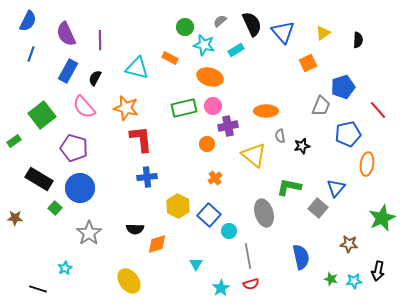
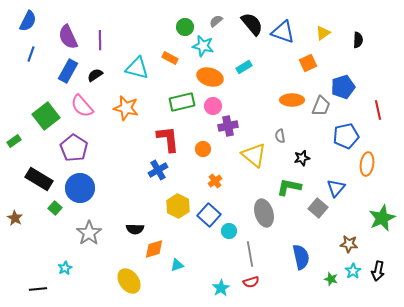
gray semicircle at (220, 21): moved 4 px left
black semicircle at (252, 24): rotated 15 degrees counterclockwise
blue triangle at (283, 32): rotated 30 degrees counterclockwise
purple semicircle at (66, 34): moved 2 px right, 3 px down
cyan star at (204, 45): moved 1 px left, 1 px down
cyan rectangle at (236, 50): moved 8 px right, 17 px down
black semicircle at (95, 78): moved 3 px up; rotated 28 degrees clockwise
pink semicircle at (84, 107): moved 2 px left, 1 px up
green rectangle at (184, 108): moved 2 px left, 6 px up
red line at (378, 110): rotated 30 degrees clockwise
orange ellipse at (266, 111): moved 26 px right, 11 px up
green square at (42, 115): moved 4 px right, 1 px down
blue pentagon at (348, 134): moved 2 px left, 2 px down
red L-shape at (141, 139): moved 27 px right
orange circle at (207, 144): moved 4 px left, 5 px down
black star at (302, 146): moved 12 px down
purple pentagon at (74, 148): rotated 16 degrees clockwise
blue cross at (147, 177): moved 11 px right, 7 px up; rotated 24 degrees counterclockwise
orange cross at (215, 178): moved 3 px down
brown star at (15, 218): rotated 28 degrees clockwise
orange diamond at (157, 244): moved 3 px left, 5 px down
gray line at (248, 256): moved 2 px right, 2 px up
cyan triangle at (196, 264): moved 19 px left, 1 px down; rotated 40 degrees clockwise
cyan star at (354, 281): moved 1 px left, 10 px up; rotated 28 degrees counterclockwise
red semicircle at (251, 284): moved 2 px up
black line at (38, 289): rotated 24 degrees counterclockwise
